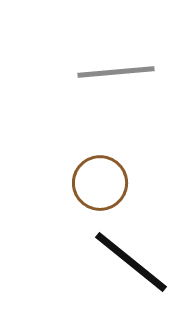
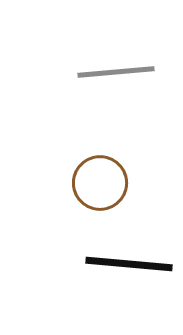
black line: moved 2 px left, 2 px down; rotated 34 degrees counterclockwise
